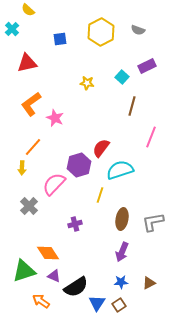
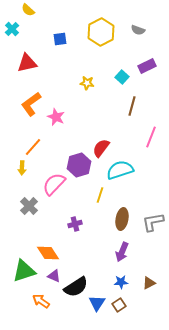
pink star: moved 1 px right, 1 px up
